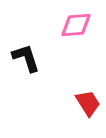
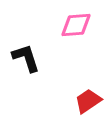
red trapezoid: moved 2 px up; rotated 92 degrees counterclockwise
